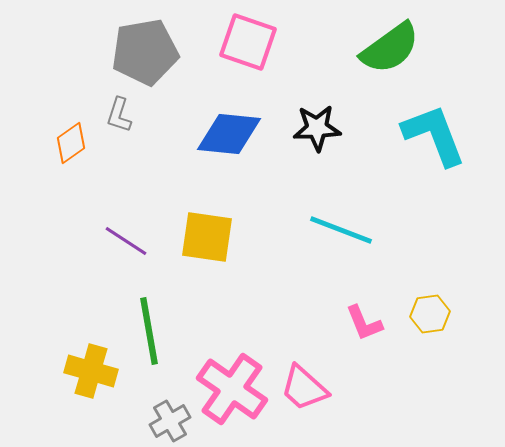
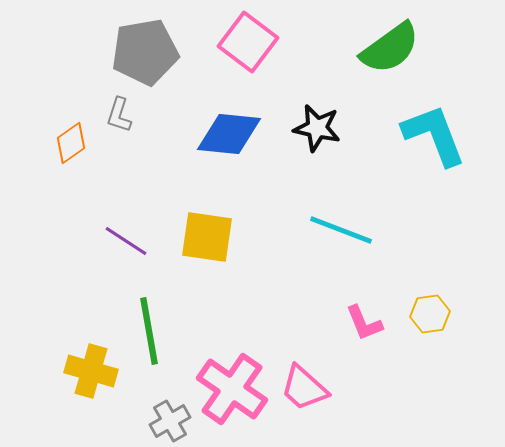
pink square: rotated 18 degrees clockwise
black star: rotated 15 degrees clockwise
